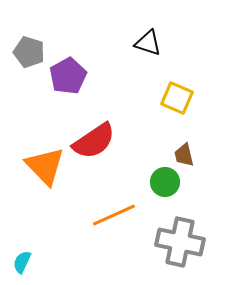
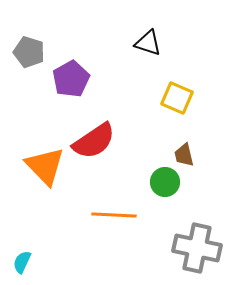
purple pentagon: moved 3 px right, 3 px down
orange line: rotated 27 degrees clockwise
gray cross: moved 17 px right, 6 px down
